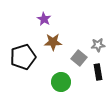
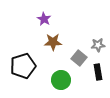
black pentagon: moved 9 px down
green circle: moved 2 px up
